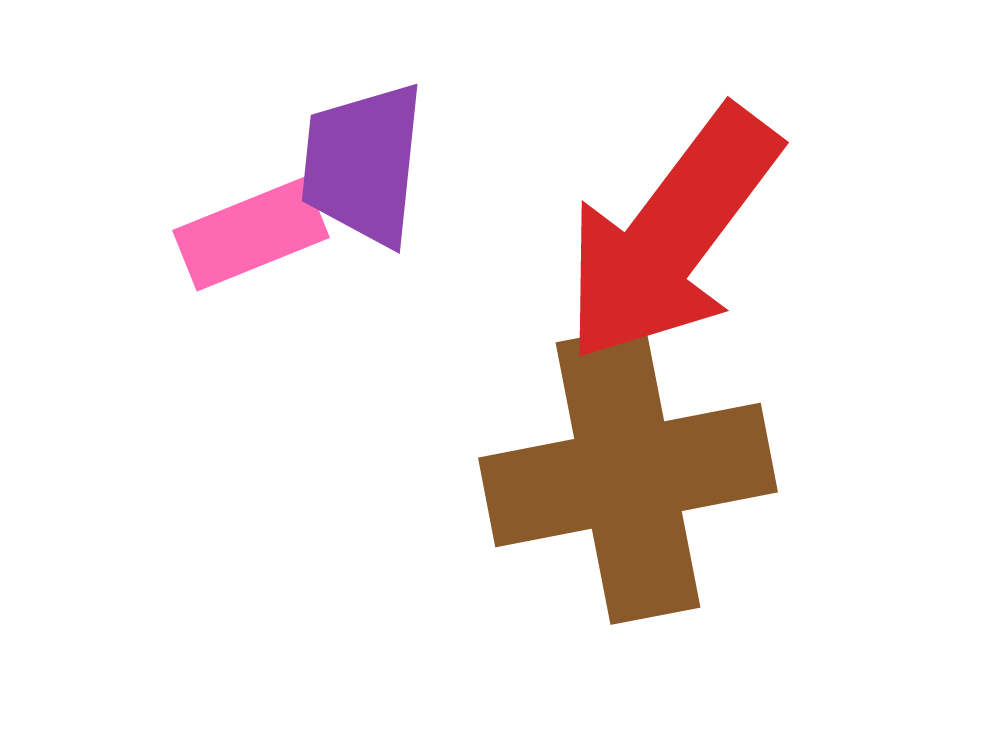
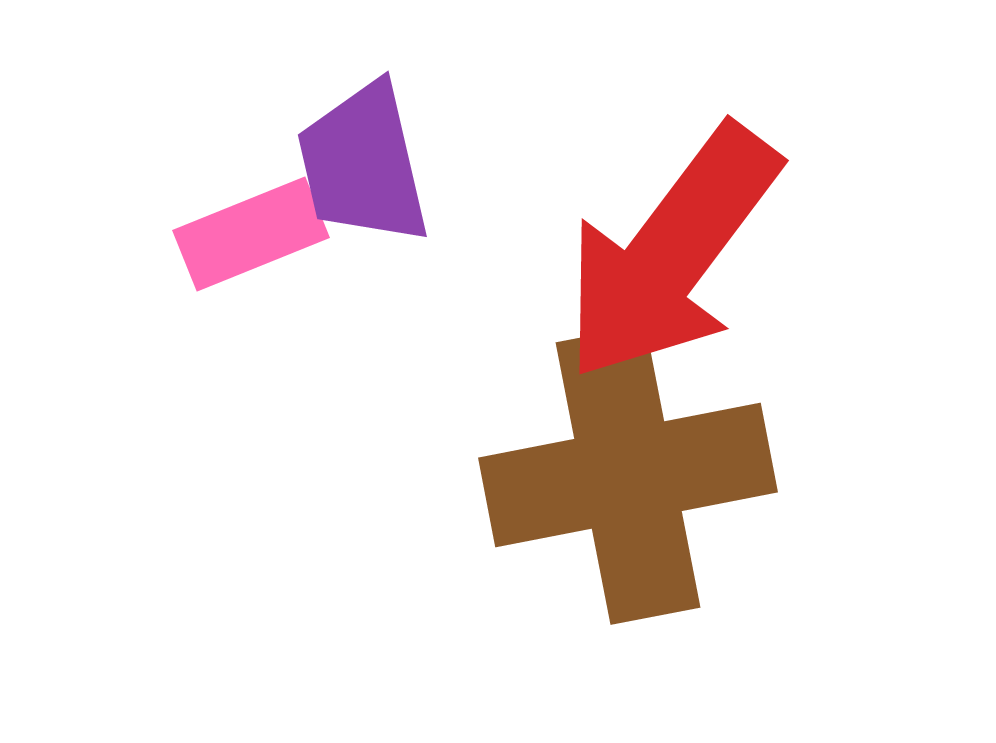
purple trapezoid: rotated 19 degrees counterclockwise
red arrow: moved 18 px down
